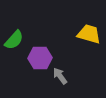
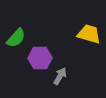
green semicircle: moved 2 px right, 2 px up
gray arrow: rotated 66 degrees clockwise
